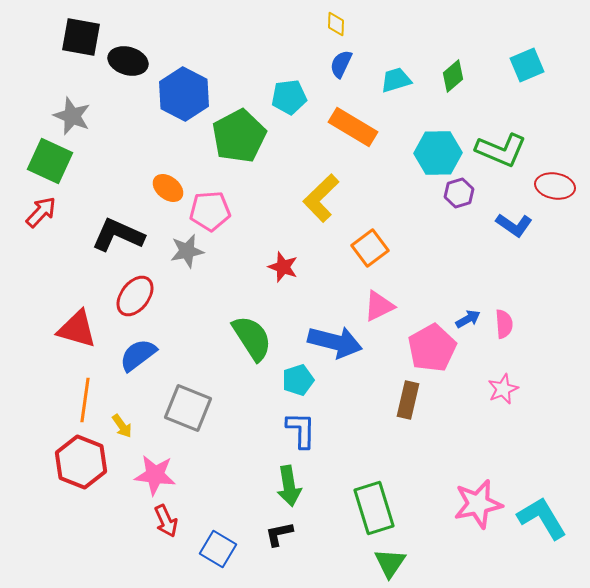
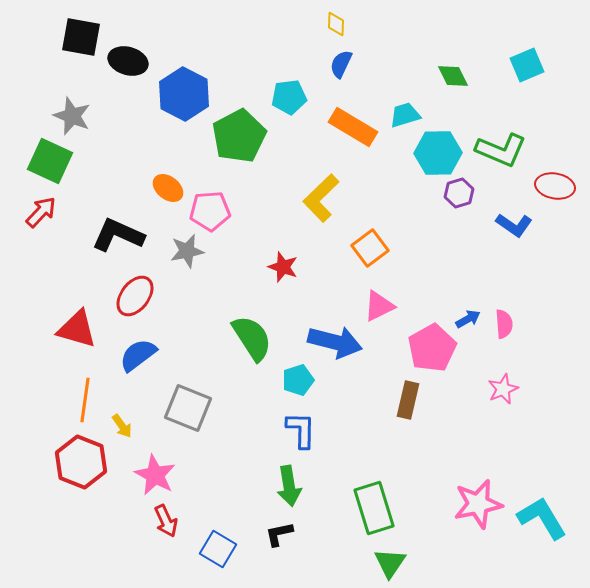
green diamond at (453, 76): rotated 76 degrees counterclockwise
cyan trapezoid at (396, 80): moved 9 px right, 35 px down
pink star at (155, 475): rotated 21 degrees clockwise
